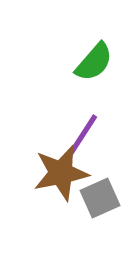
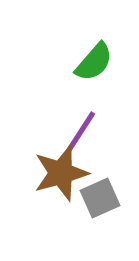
purple line: moved 2 px left, 3 px up
brown star: rotated 4 degrees counterclockwise
